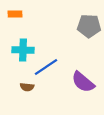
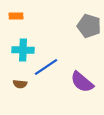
orange rectangle: moved 1 px right, 2 px down
gray pentagon: rotated 15 degrees clockwise
purple semicircle: moved 1 px left
brown semicircle: moved 7 px left, 3 px up
